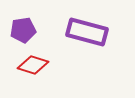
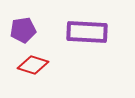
purple rectangle: rotated 12 degrees counterclockwise
